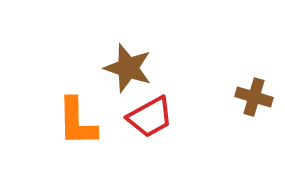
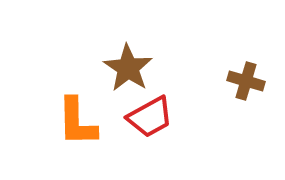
brown star: rotated 15 degrees clockwise
brown cross: moved 8 px left, 16 px up
